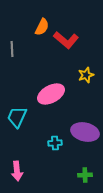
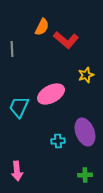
cyan trapezoid: moved 2 px right, 10 px up
purple ellipse: rotated 56 degrees clockwise
cyan cross: moved 3 px right, 2 px up
